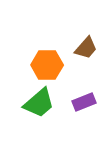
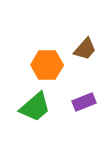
brown trapezoid: moved 1 px left, 1 px down
green trapezoid: moved 4 px left, 4 px down
